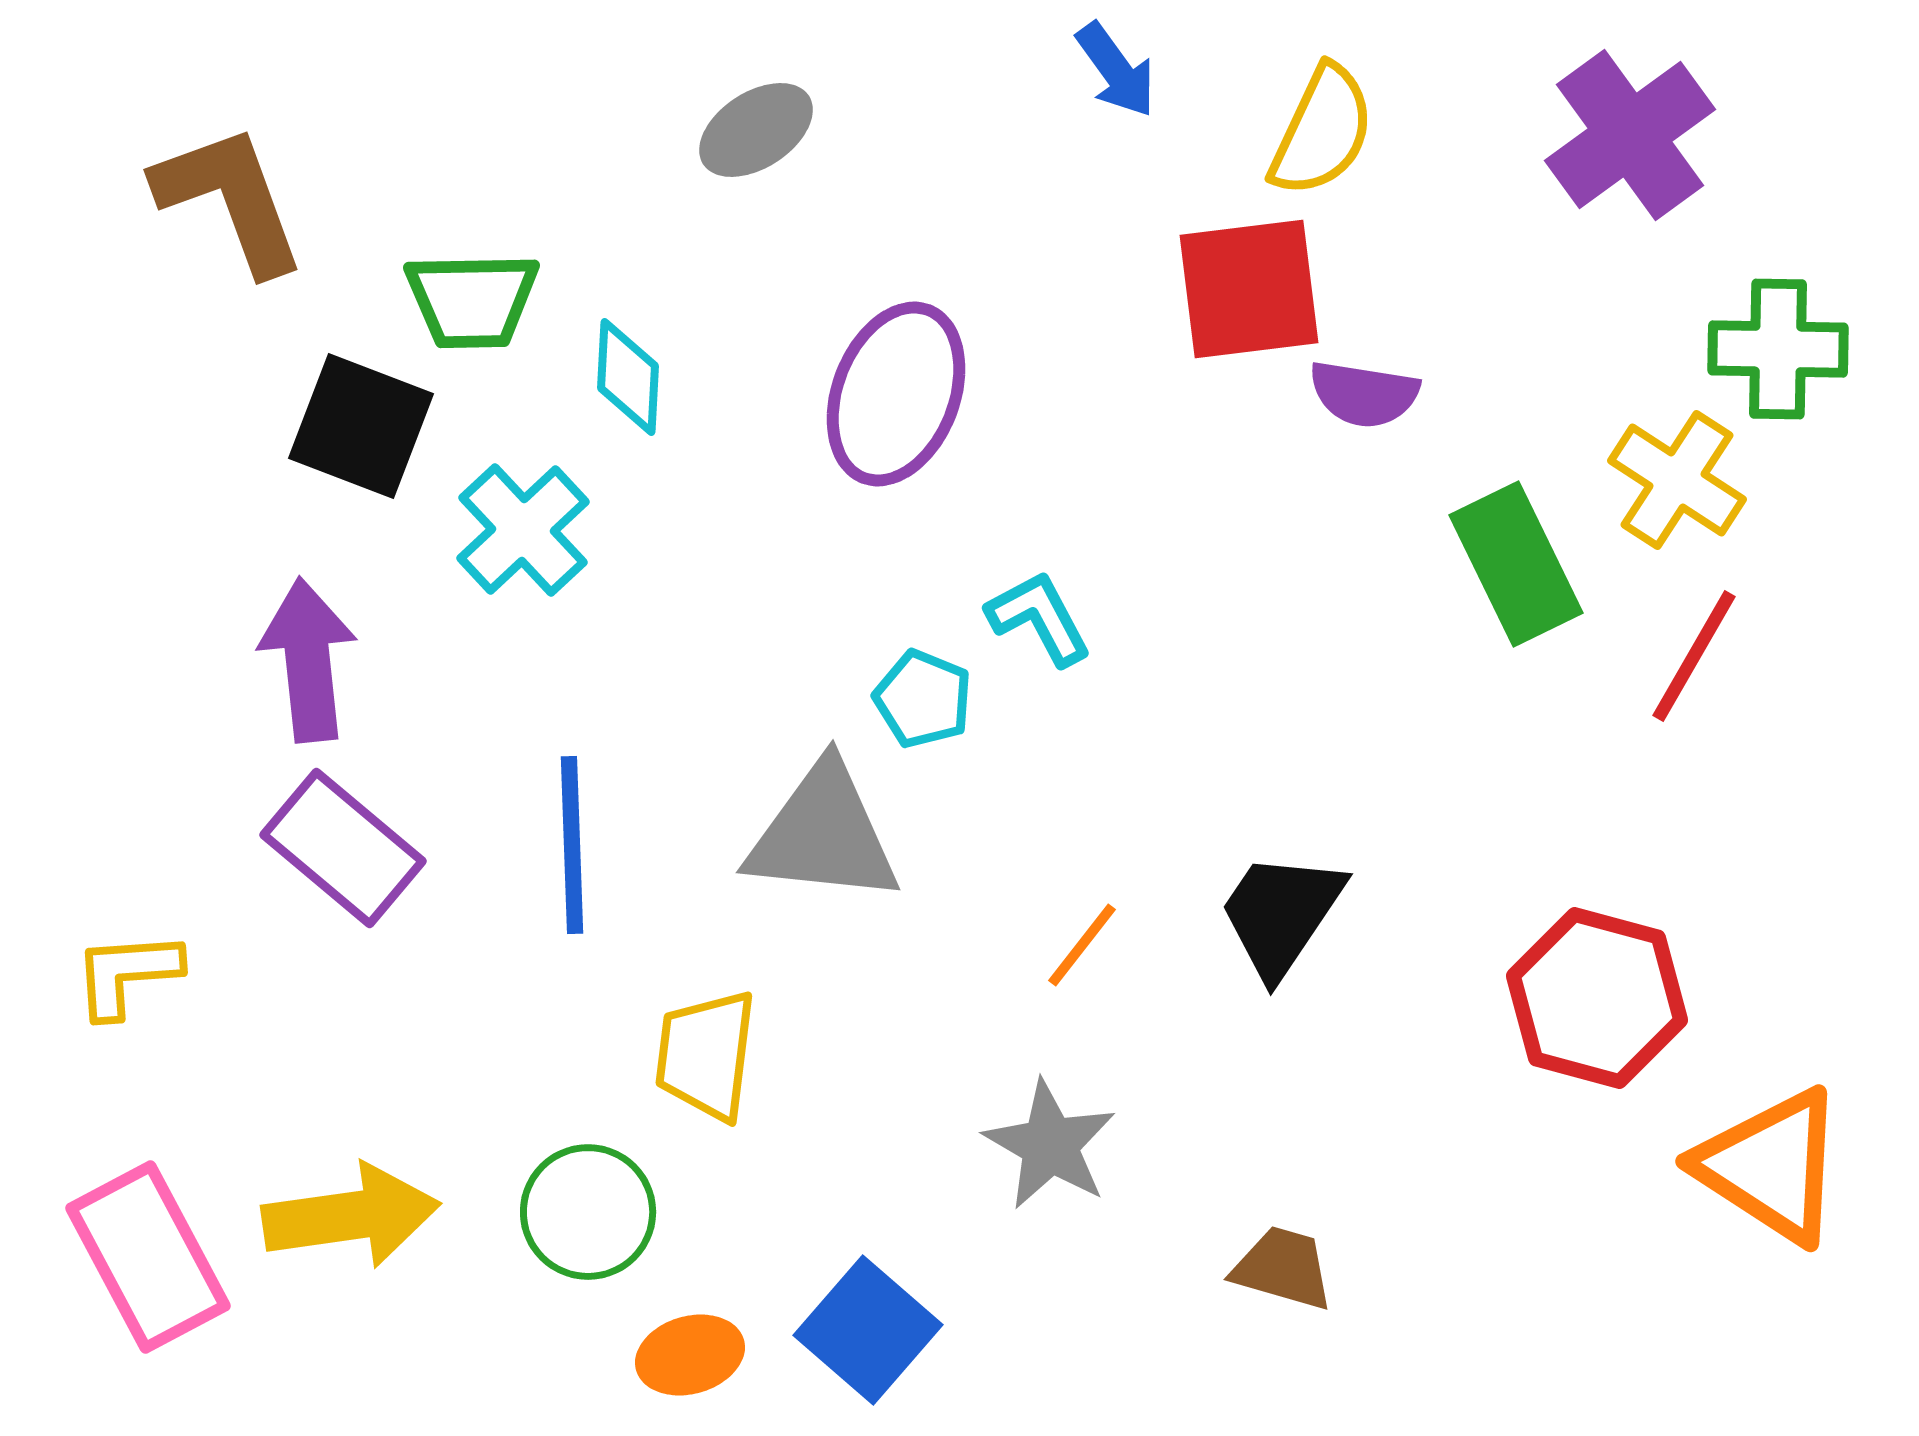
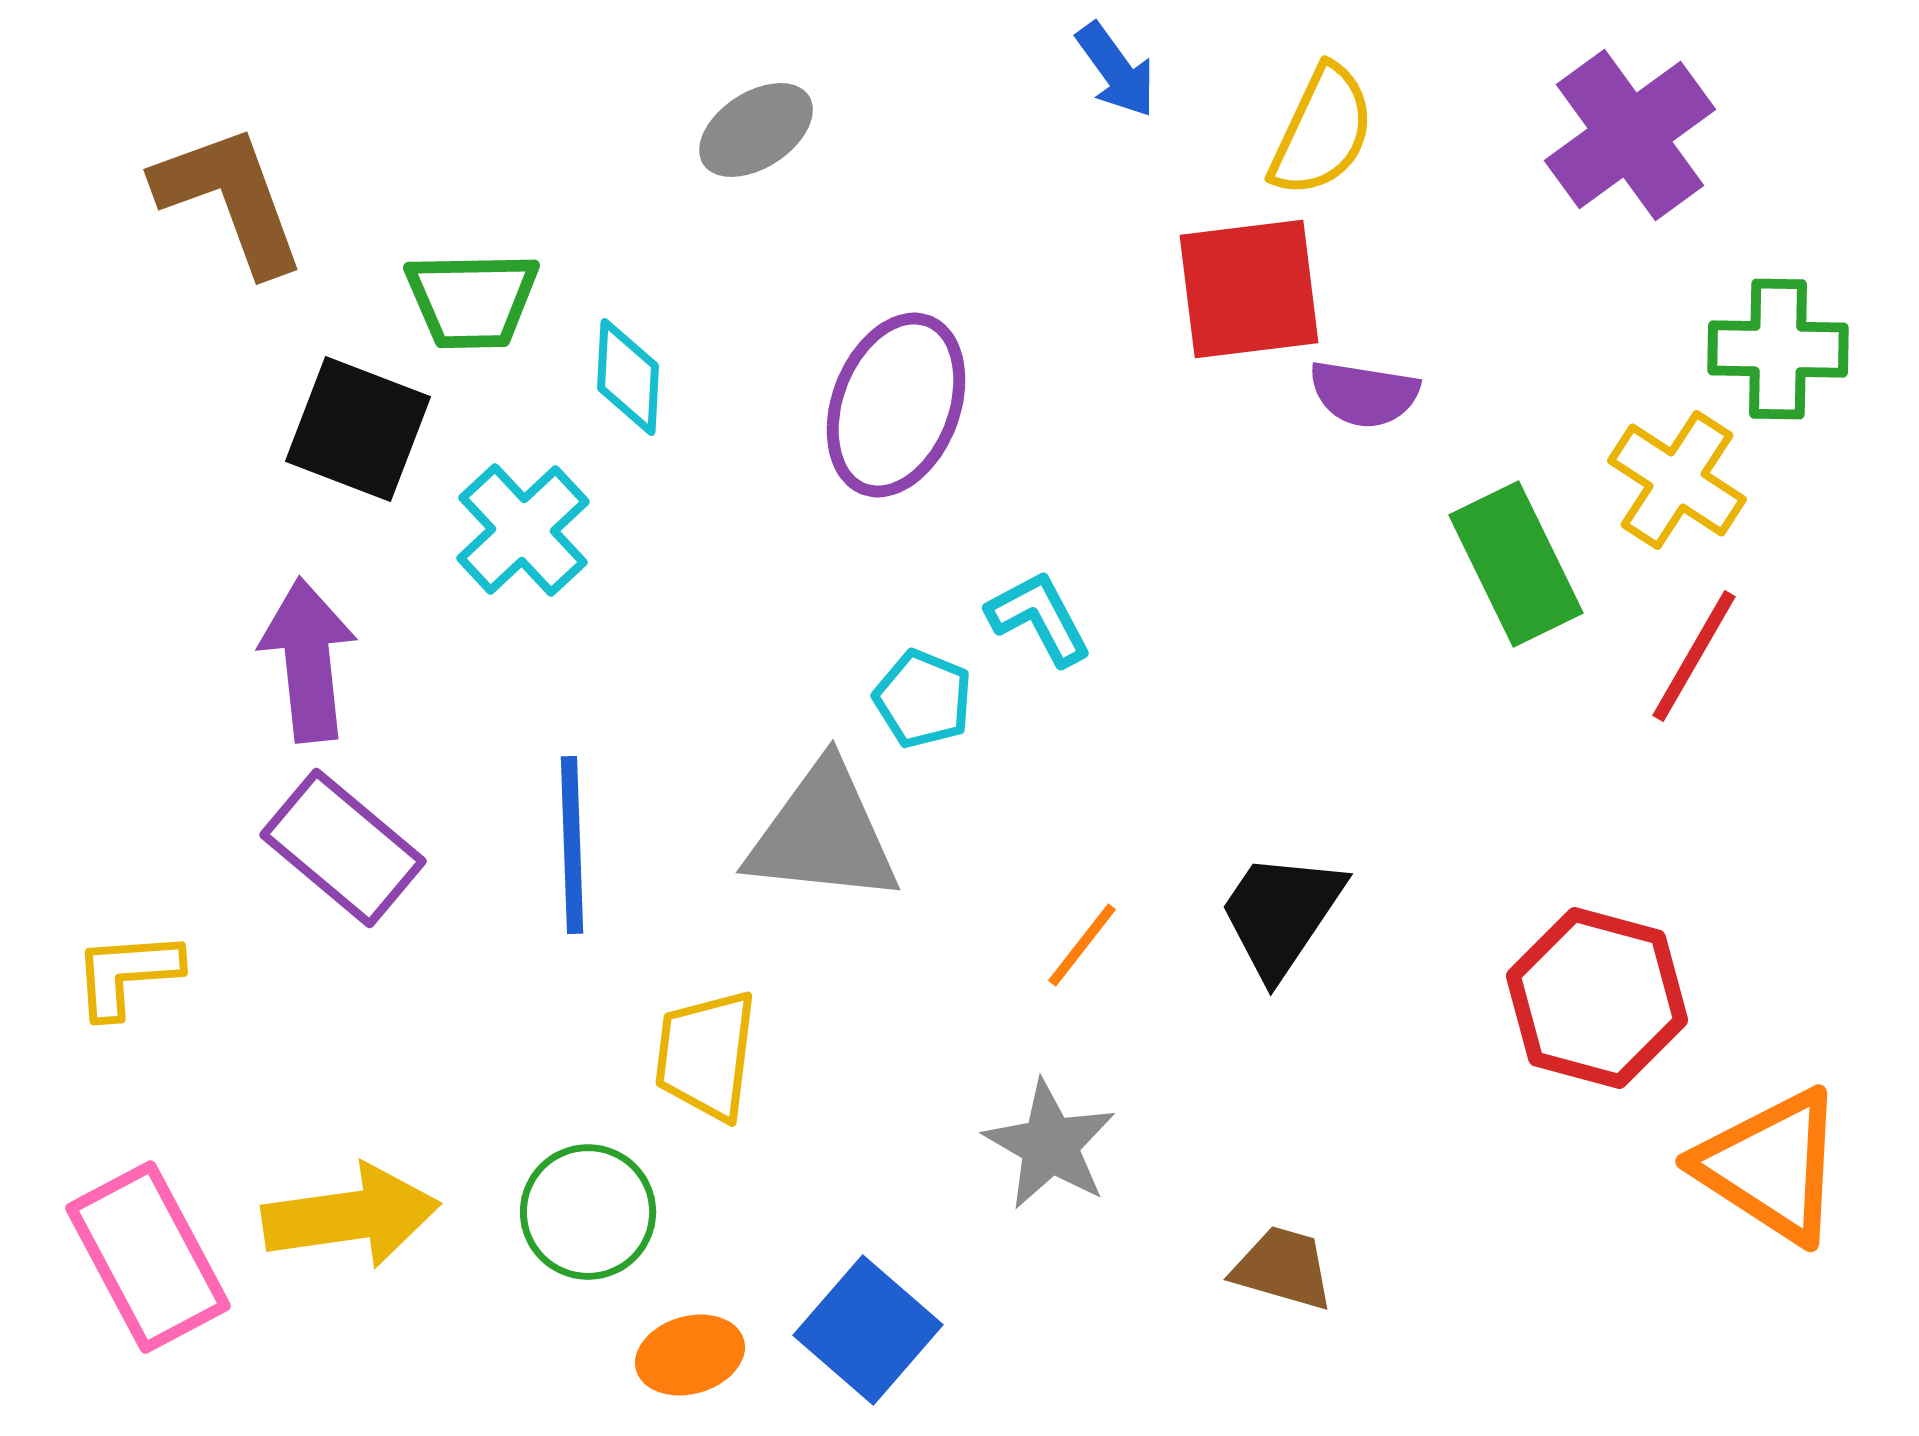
purple ellipse: moved 11 px down
black square: moved 3 px left, 3 px down
